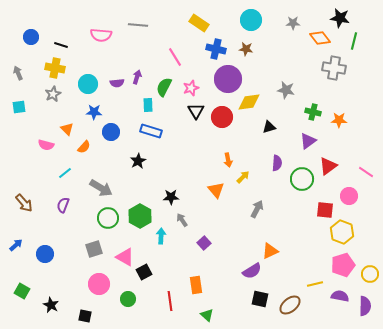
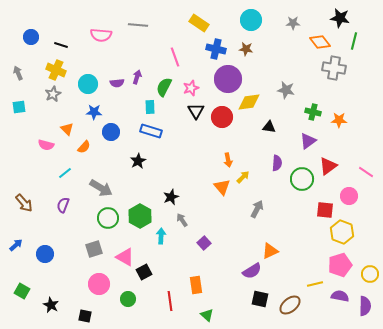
orange diamond at (320, 38): moved 4 px down
pink line at (175, 57): rotated 12 degrees clockwise
yellow cross at (55, 68): moved 1 px right, 2 px down; rotated 12 degrees clockwise
cyan rectangle at (148, 105): moved 2 px right, 2 px down
black triangle at (269, 127): rotated 24 degrees clockwise
orange triangle at (216, 190): moved 6 px right, 3 px up
black star at (171, 197): rotated 21 degrees counterclockwise
pink pentagon at (343, 265): moved 3 px left
